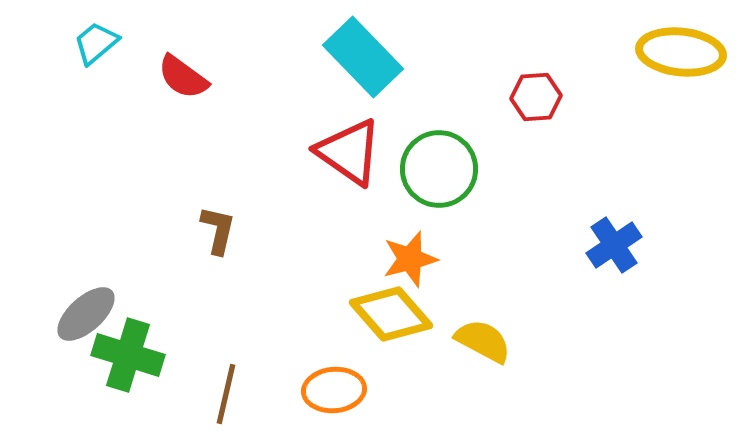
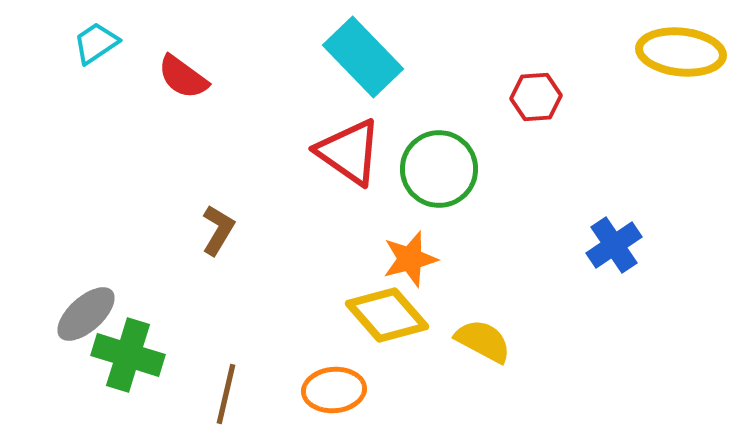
cyan trapezoid: rotated 6 degrees clockwise
brown L-shape: rotated 18 degrees clockwise
yellow diamond: moved 4 px left, 1 px down
